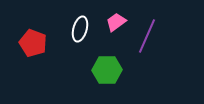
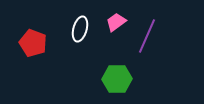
green hexagon: moved 10 px right, 9 px down
